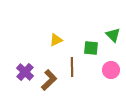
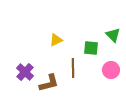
brown line: moved 1 px right, 1 px down
brown L-shape: moved 3 px down; rotated 30 degrees clockwise
